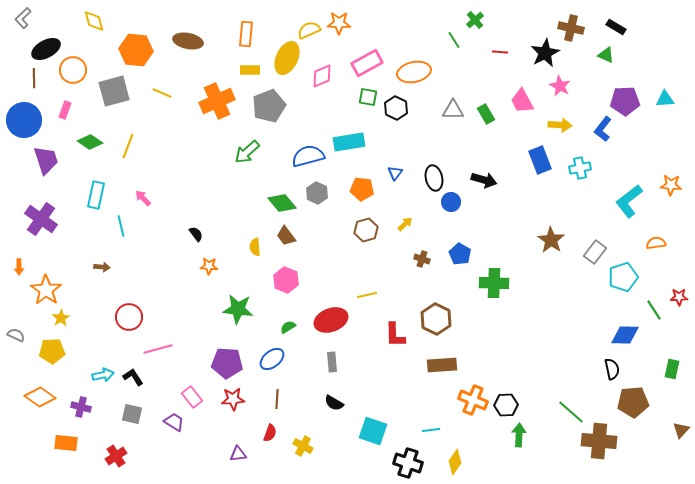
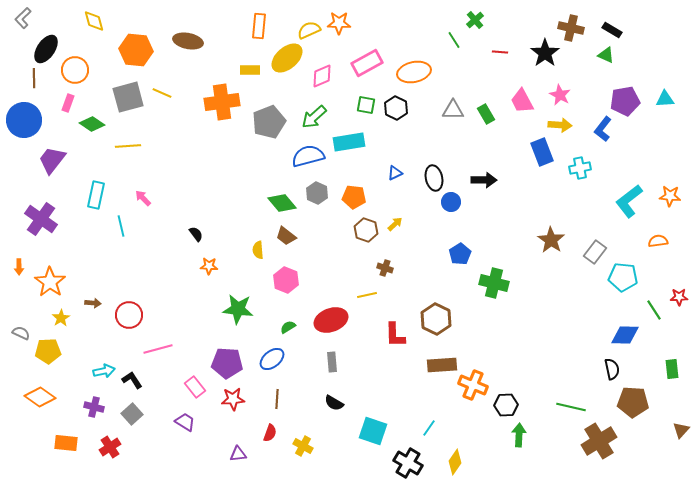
black rectangle at (616, 27): moved 4 px left, 3 px down
orange rectangle at (246, 34): moved 13 px right, 8 px up
black ellipse at (46, 49): rotated 28 degrees counterclockwise
black star at (545, 53): rotated 8 degrees counterclockwise
yellow ellipse at (287, 58): rotated 24 degrees clockwise
orange circle at (73, 70): moved 2 px right
pink star at (560, 86): moved 9 px down
gray square at (114, 91): moved 14 px right, 6 px down
green square at (368, 97): moved 2 px left, 8 px down
orange cross at (217, 101): moved 5 px right, 1 px down; rotated 16 degrees clockwise
purple pentagon at (625, 101): rotated 8 degrees counterclockwise
gray pentagon at (269, 106): moved 16 px down
pink rectangle at (65, 110): moved 3 px right, 7 px up
green diamond at (90, 142): moved 2 px right, 18 px up
yellow line at (128, 146): rotated 65 degrees clockwise
green arrow at (247, 152): moved 67 px right, 35 px up
purple trapezoid at (46, 160): moved 6 px right; rotated 124 degrees counterclockwise
blue rectangle at (540, 160): moved 2 px right, 8 px up
blue triangle at (395, 173): rotated 28 degrees clockwise
black arrow at (484, 180): rotated 15 degrees counterclockwise
orange star at (671, 185): moved 1 px left, 11 px down
orange pentagon at (362, 189): moved 8 px left, 8 px down
yellow arrow at (405, 224): moved 10 px left
brown hexagon at (366, 230): rotated 25 degrees counterclockwise
brown trapezoid at (286, 236): rotated 15 degrees counterclockwise
orange semicircle at (656, 243): moved 2 px right, 2 px up
yellow semicircle at (255, 247): moved 3 px right, 3 px down
blue pentagon at (460, 254): rotated 10 degrees clockwise
brown cross at (422, 259): moved 37 px left, 9 px down
brown arrow at (102, 267): moved 9 px left, 36 px down
cyan pentagon at (623, 277): rotated 24 degrees clockwise
green cross at (494, 283): rotated 12 degrees clockwise
orange star at (46, 290): moved 4 px right, 8 px up
red circle at (129, 317): moved 2 px up
gray semicircle at (16, 335): moved 5 px right, 2 px up
yellow pentagon at (52, 351): moved 4 px left
green rectangle at (672, 369): rotated 18 degrees counterclockwise
cyan arrow at (103, 375): moved 1 px right, 4 px up
black L-shape at (133, 377): moved 1 px left, 3 px down
pink rectangle at (192, 397): moved 3 px right, 10 px up
orange cross at (473, 400): moved 15 px up
brown pentagon at (633, 402): rotated 8 degrees clockwise
purple cross at (81, 407): moved 13 px right
green line at (571, 412): moved 5 px up; rotated 28 degrees counterclockwise
gray square at (132, 414): rotated 35 degrees clockwise
purple trapezoid at (174, 422): moved 11 px right
cyan line at (431, 430): moved 2 px left, 2 px up; rotated 48 degrees counterclockwise
brown cross at (599, 441): rotated 36 degrees counterclockwise
red cross at (116, 456): moved 6 px left, 9 px up
black cross at (408, 463): rotated 12 degrees clockwise
